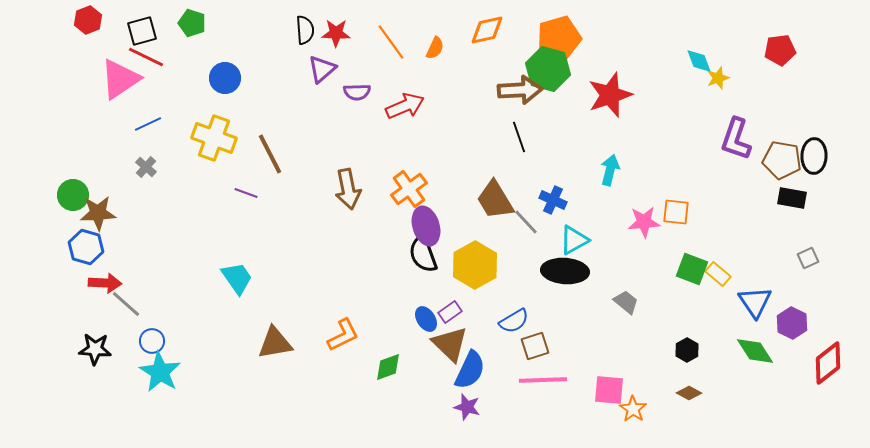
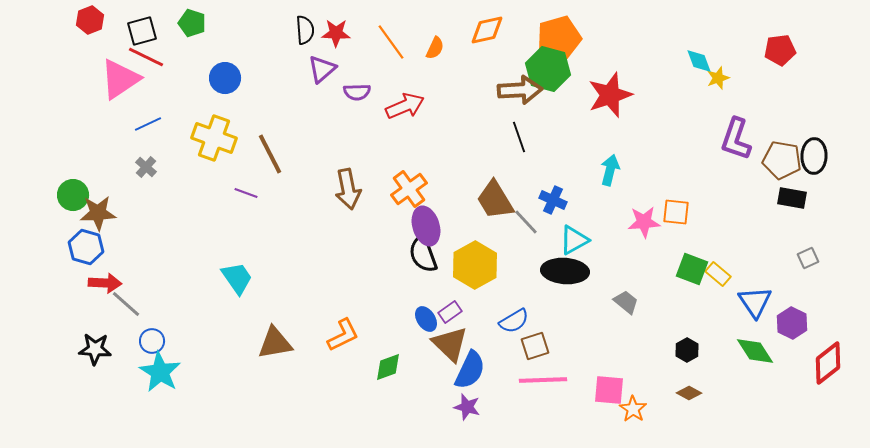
red hexagon at (88, 20): moved 2 px right
